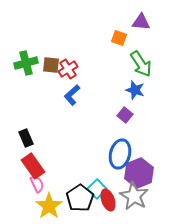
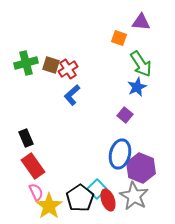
brown square: rotated 12 degrees clockwise
blue star: moved 2 px right, 3 px up; rotated 30 degrees clockwise
purple hexagon: moved 2 px right, 5 px up; rotated 16 degrees counterclockwise
pink semicircle: moved 1 px left, 8 px down
